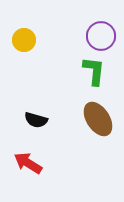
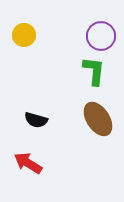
yellow circle: moved 5 px up
